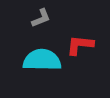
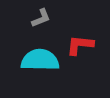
cyan semicircle: moved 2 px left
